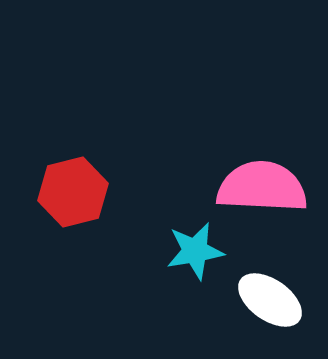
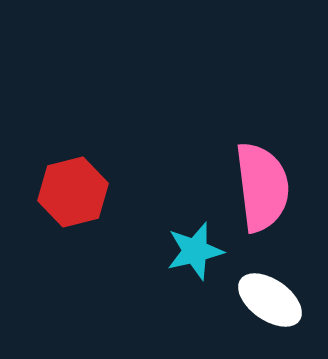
pink semicircle: rotated 80 degrees clockwise
cyan star: rotated 4 degrees counterclockwise
